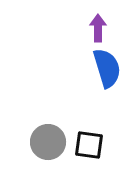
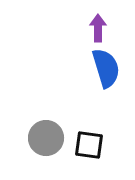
blue semicircle: moved 1 px left
gray circle: moved 2 px left, 4 px up
